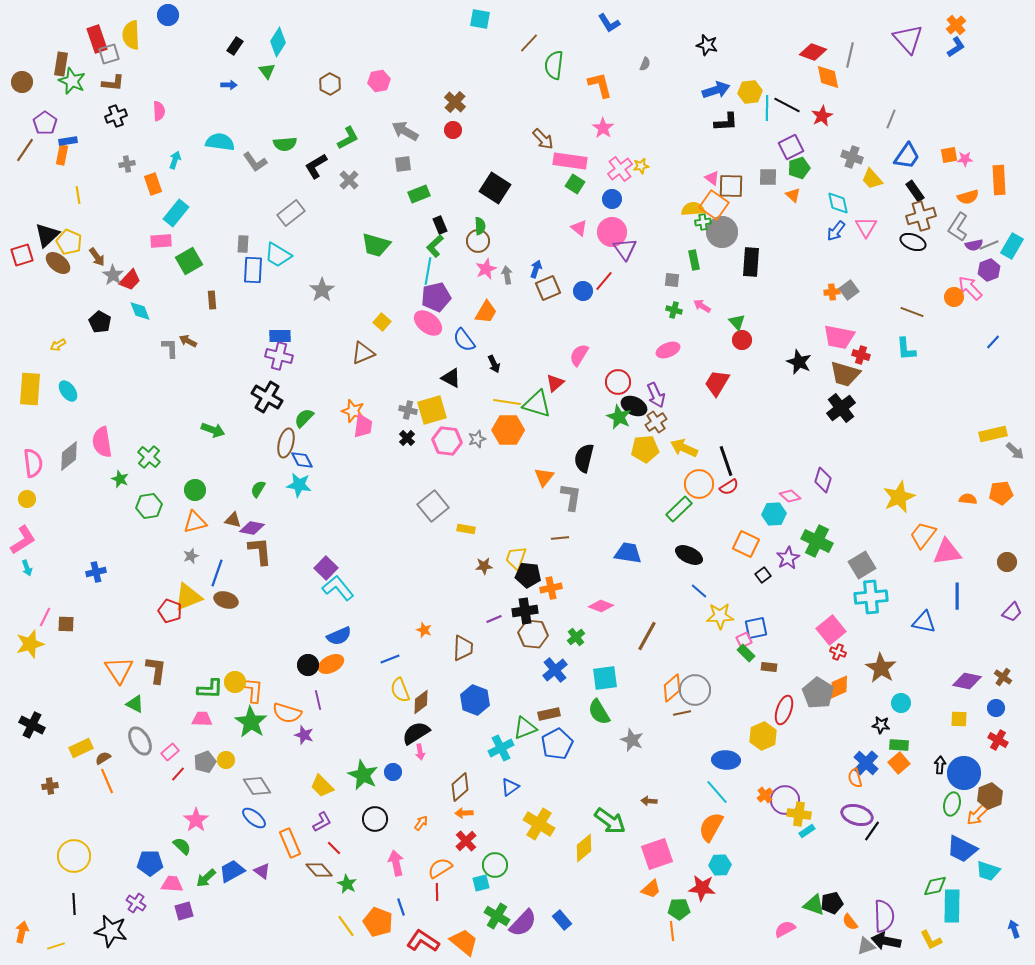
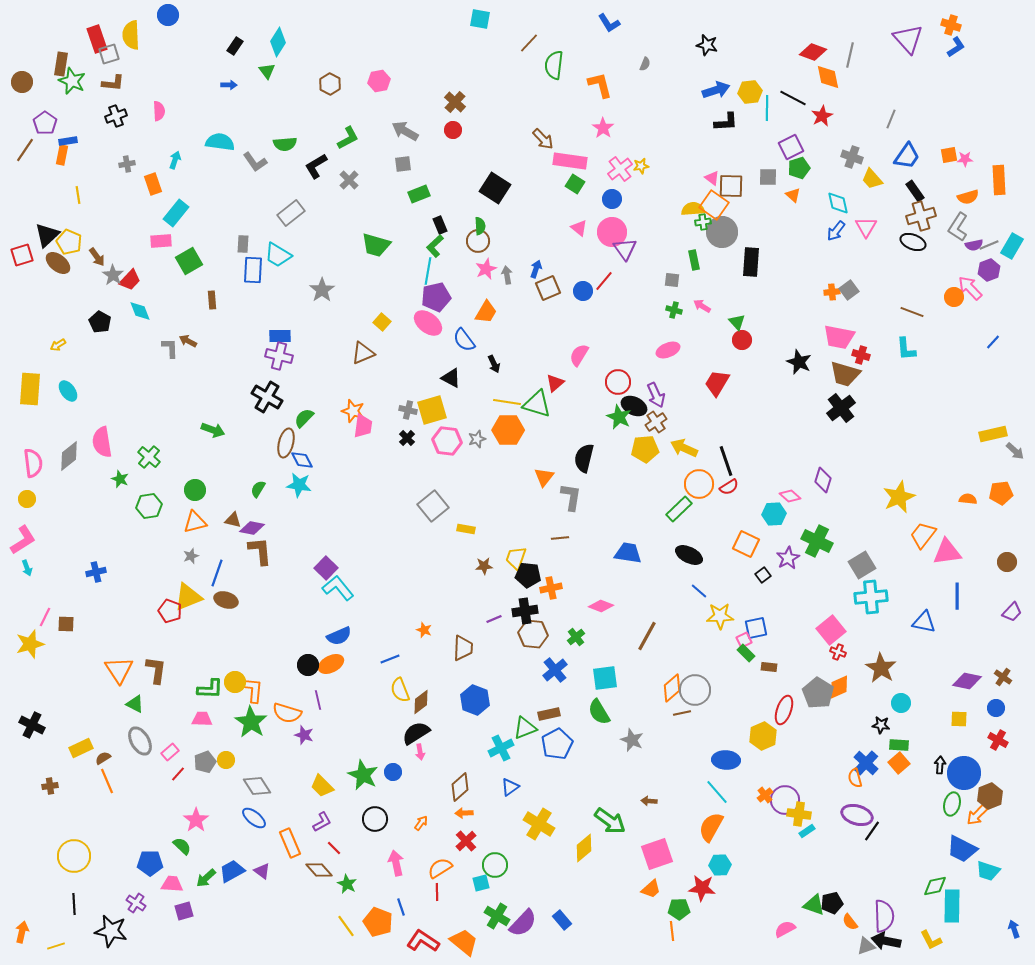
orange cross at (956, 25): moved 5 px left; rotated 30 degrees counterclockwise
black line at (787, 105): moved 6 px right, 7 px up
